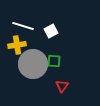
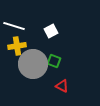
white line: moved 9 px left
yellow cross: moved 1 px down
green square: rotated 16 degrees clockwise
red triangle: rotated 40 degrees counterclockwise
